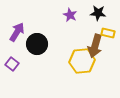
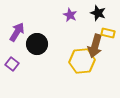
black star: rotated 14 degrees clockwise
